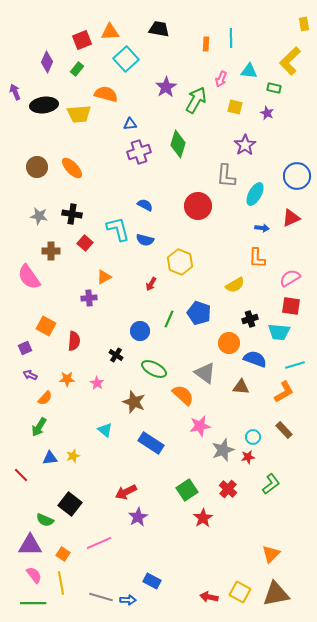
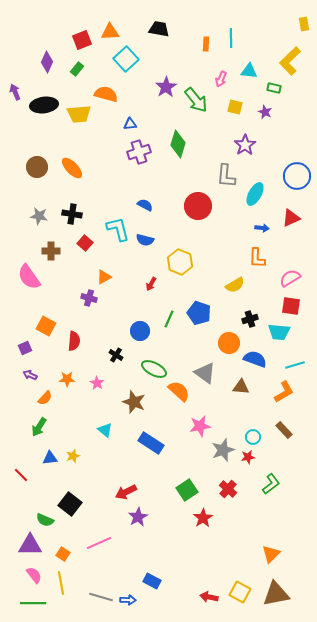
green arrow at (196, 100): rotated 112 degrees clockwise
purple star at (267, 113): moved 2 px left, 1 px up
purple cross at (89, 298): rotated 21 degrees clockwise
orange semicircle at (183, 395): moved 4 px left, 4 px up
